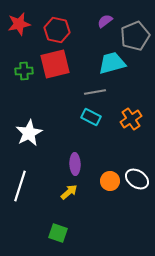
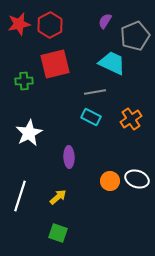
purple semicircle: rotated 21 degrees counterclockwise
red hexagon: moved 7 px left, 5 px up; rotated 20 degrees clockwise
cyan trapezoid: rotated 40 degrees clockwise
green cross: moved 10 px down
purple ellipse: moved 6 px left, 7 px up
white ellipse: rotated 15 degrees counterclockwise
white line: moved 10 px down
yellow arrow: moved 11 px left, 5 px down
